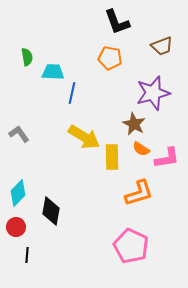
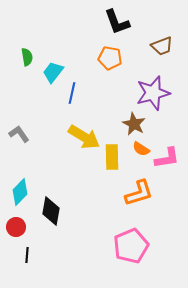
cyan trapezoid: rotated 55 degrees counterclockwise
cyan diamond: moved 2 px right, 1 px up
pink pentagon: rotated 24 degrees clockwise
